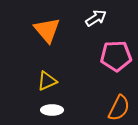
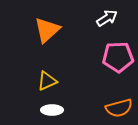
white arrow: moved 11 px right
orange triangle: rotated 28 degrees clockwise
pink pentagon: moved 2 px right, 1 px down
orange semicircle: rotated 48 degrees clockwise
